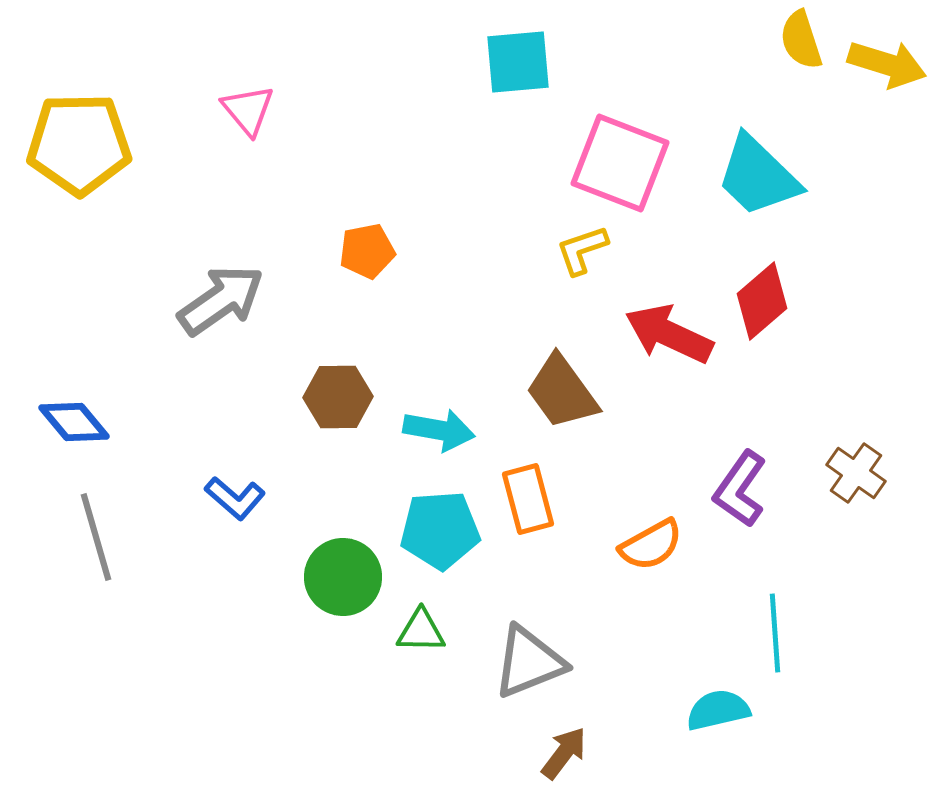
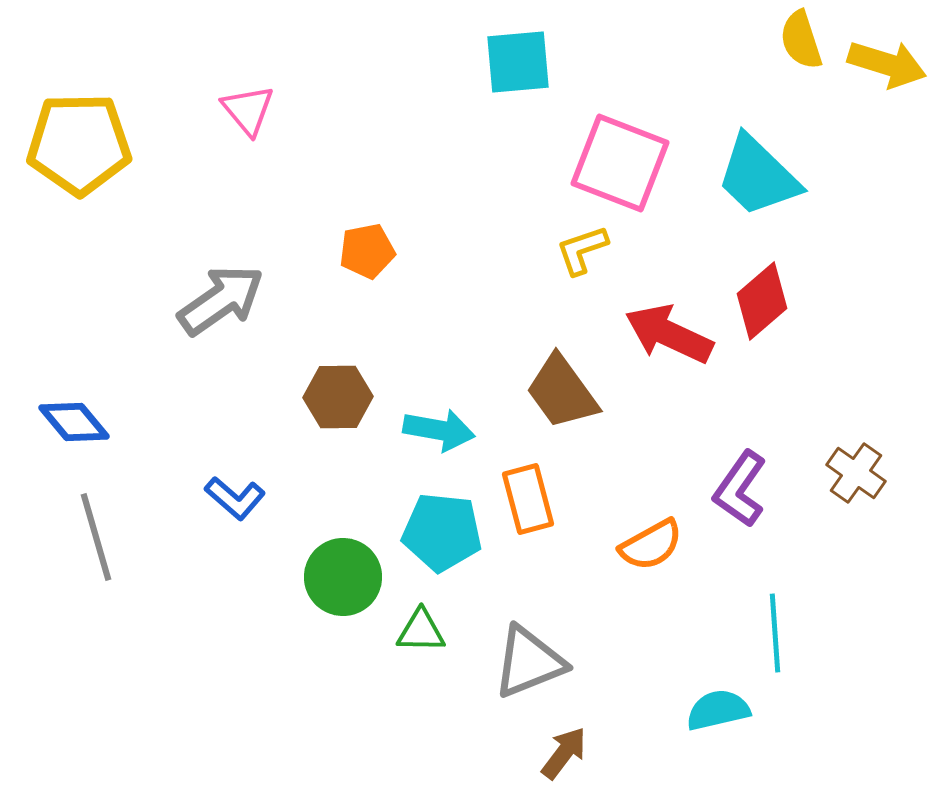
cyan pentagon: moved 2 px right, 2 px down; rotated 10 degrees clockwise
